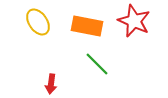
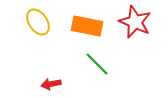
red star: moved 1 px right, 1 px down
red arrow: rotated 72 degrees clockwise
